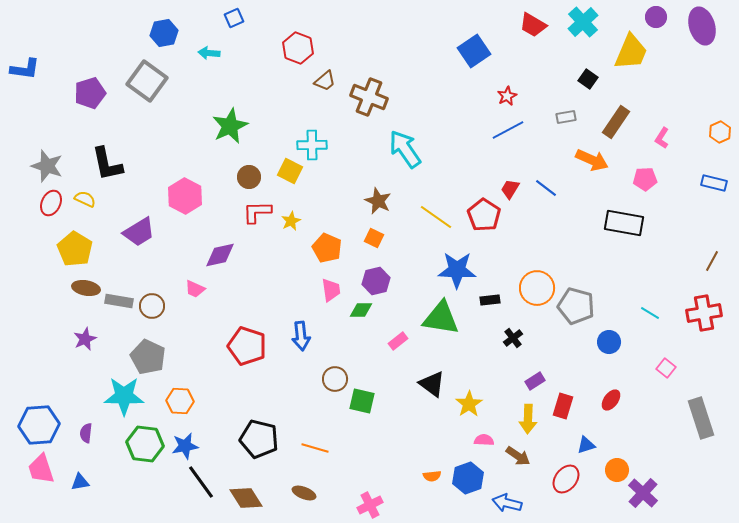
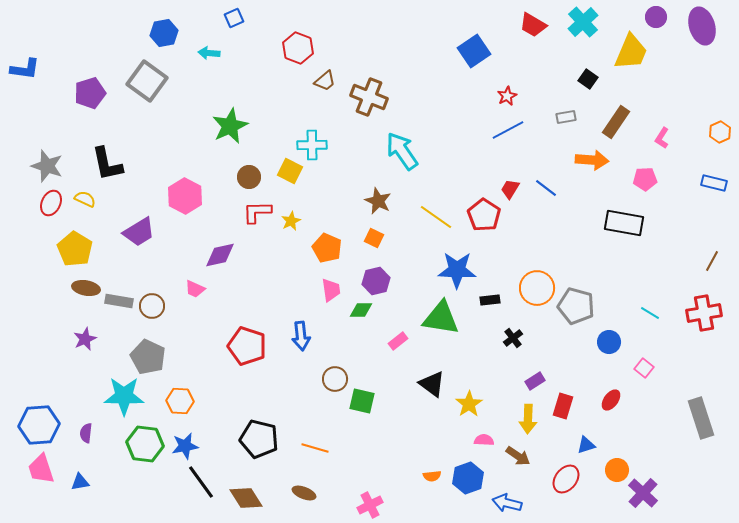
cyan arrow at (405, 149): moved 3 px left, 2 px down
orange arrow at (592, 160): rotated 20 degrees counterclockwise
pink square at (666, 368): moved 22 px left
